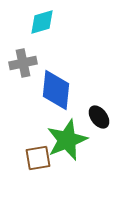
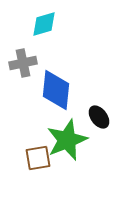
cyan diamond: moved 2 px right, 2 px down
